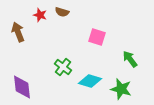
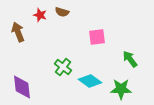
pink square: rotated 24 degrees counterclockwise
cyan diamond: rotated 20 degrees clockwise
green star: rotated 15 degrees counterclockwise
